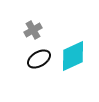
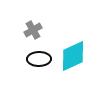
black ellipse: rotated 30 degrees clockwise
